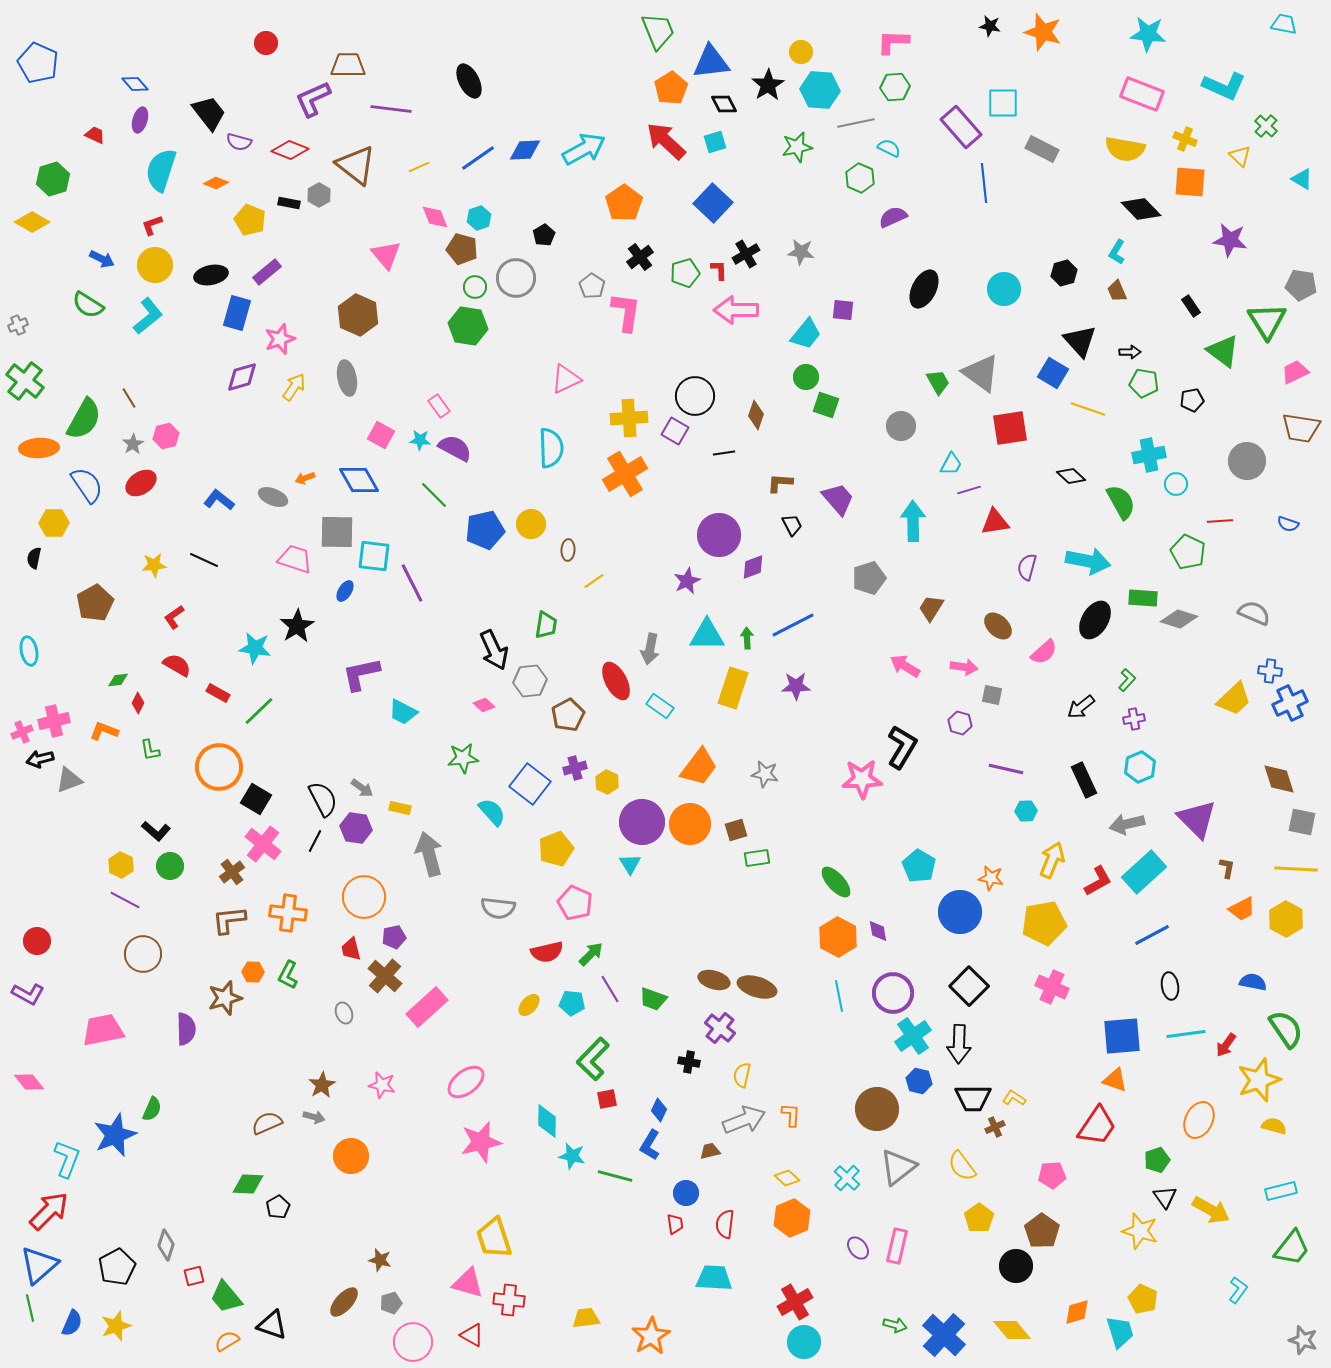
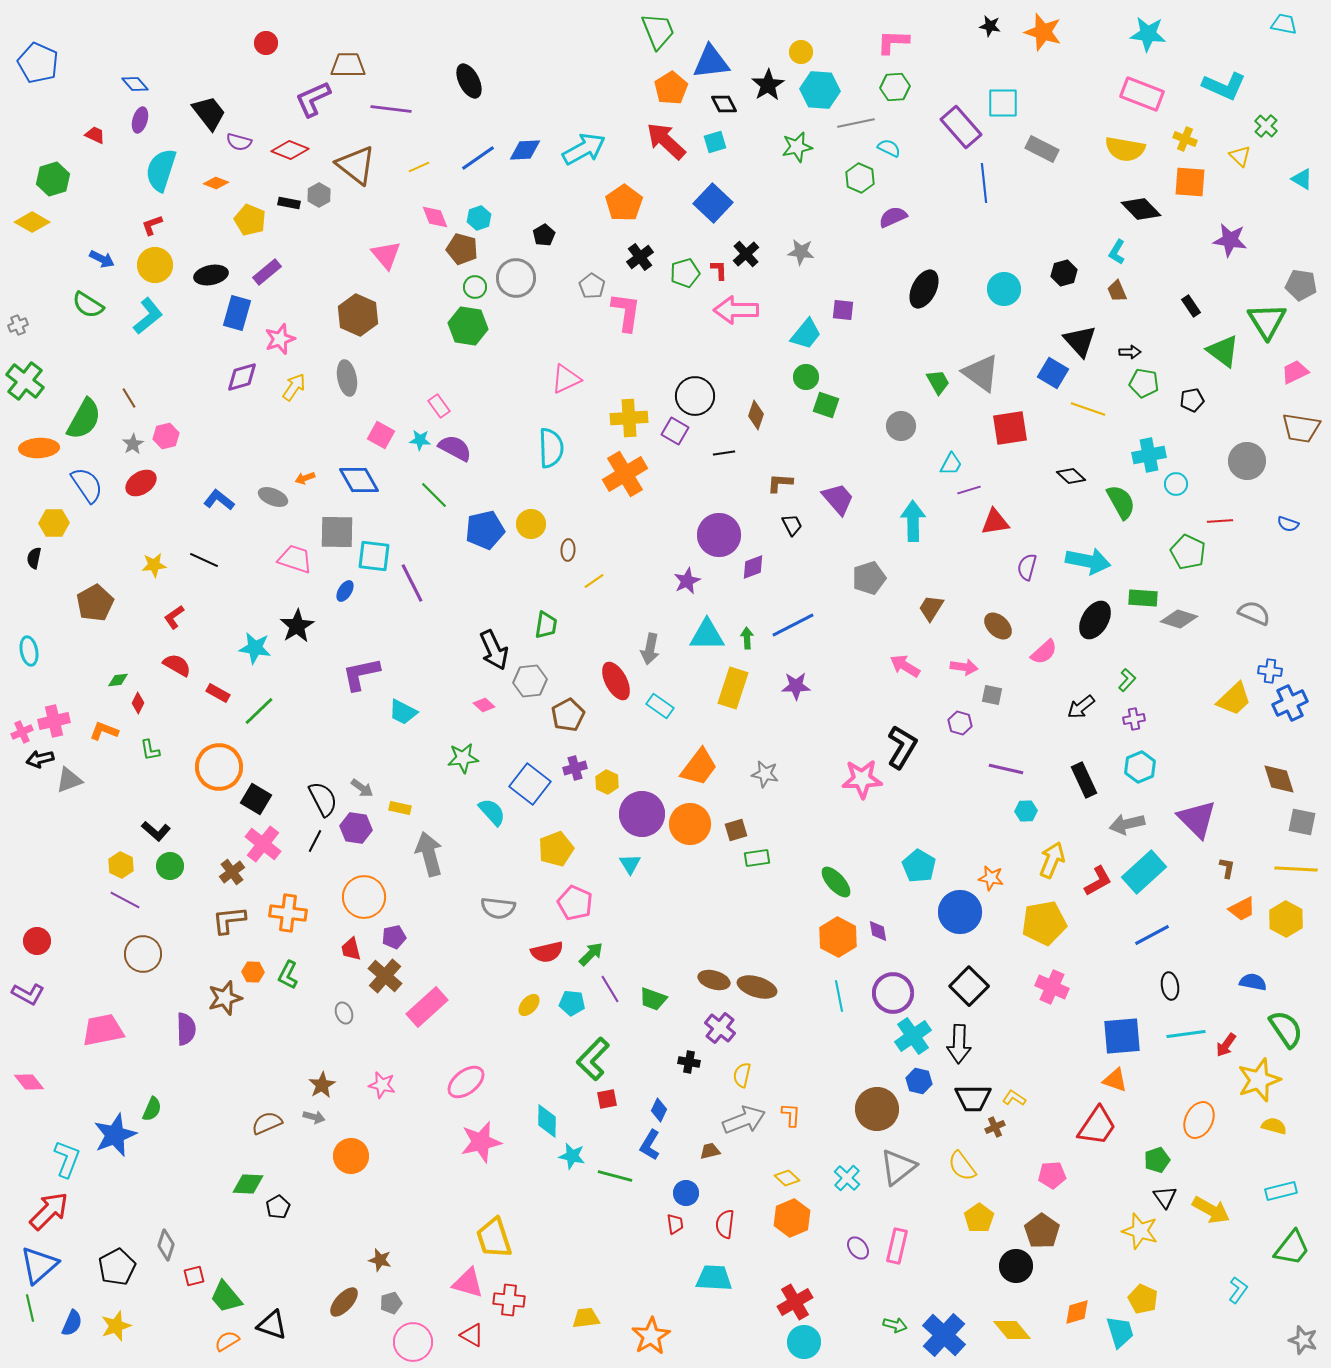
black cross at (746, 254): rotated 12 degrees counterclockwise
purple circle at (642, 822): moved 8 px up
